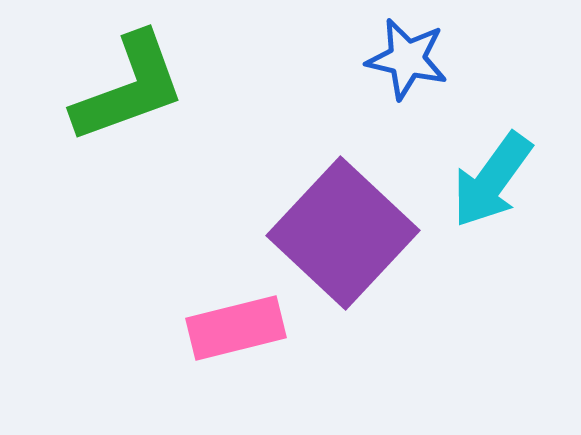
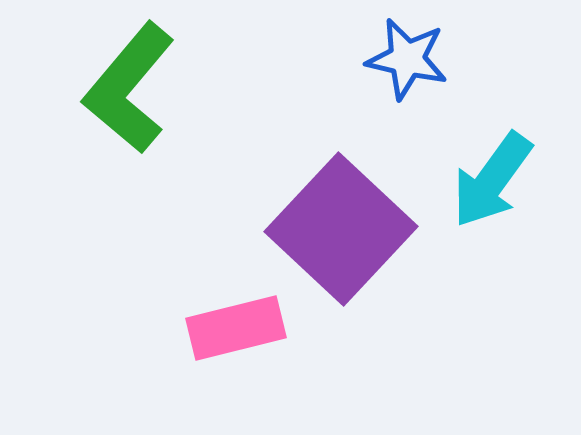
green L-shape: rotated 150 degrees clockwise
purple square: moved 2 px left, 4 px up
